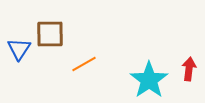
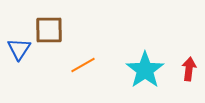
brown square: moved 1 px left, 4 px up
orange line: moved 1 px left, 1 px down
cyan star: moved 4 px left, 10 px up
